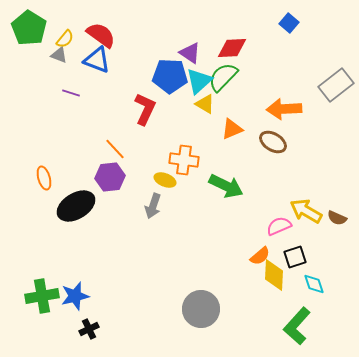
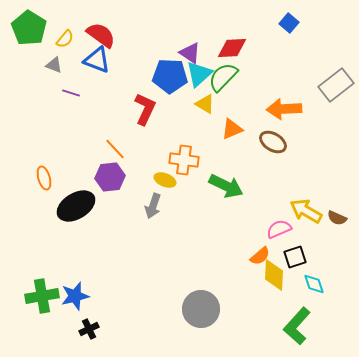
gray triangle: moved 5 px left, 10 px down
cyan triangle: moved 7 px up
pink semicircle: moved 3 px down
